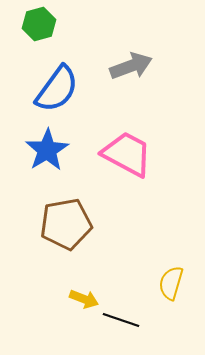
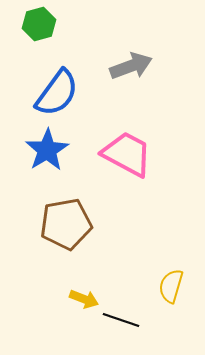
blue semicircle: moved 4 px down
yellow semicircle: moved 3 px down
